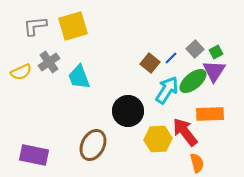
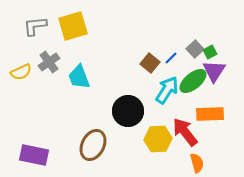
green square: moved 6 px left
